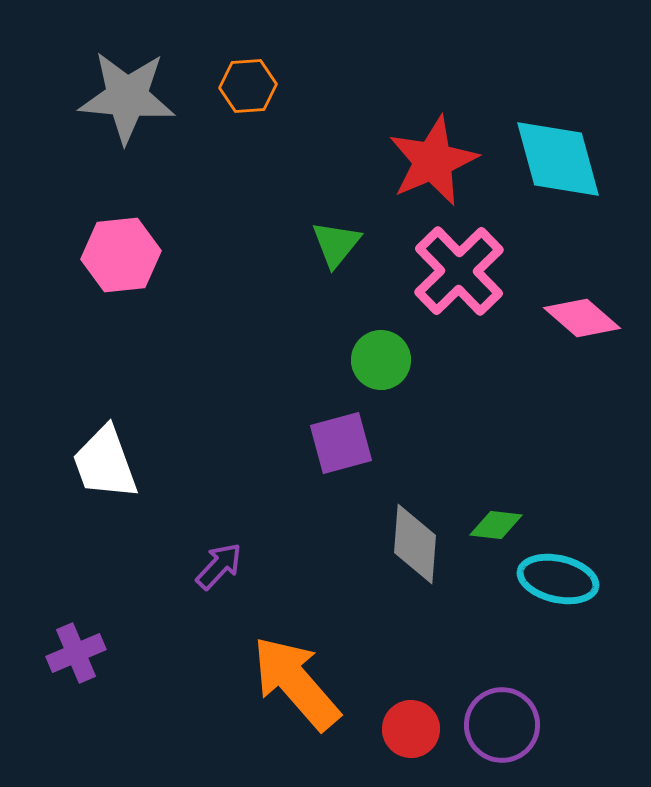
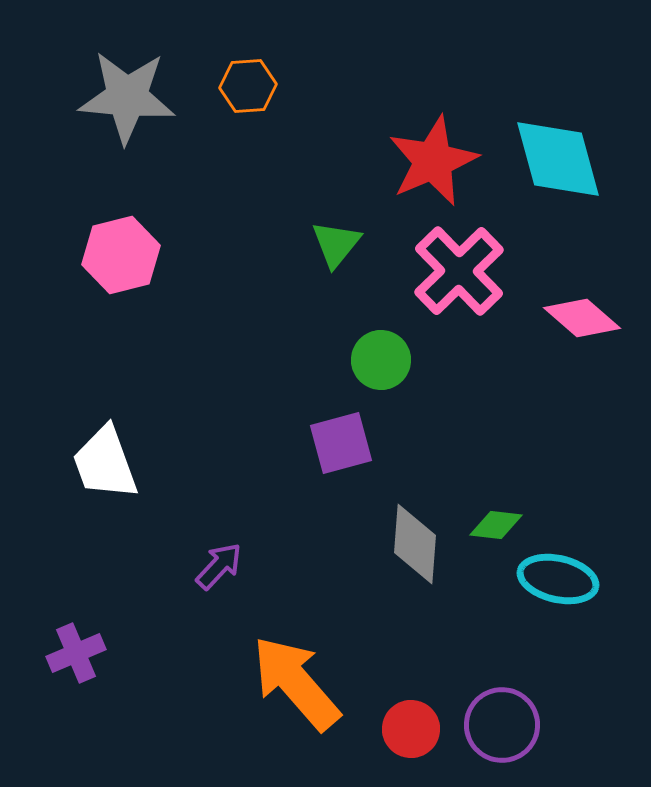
pink hexagon: rotated 8 degrees counterclockwise
